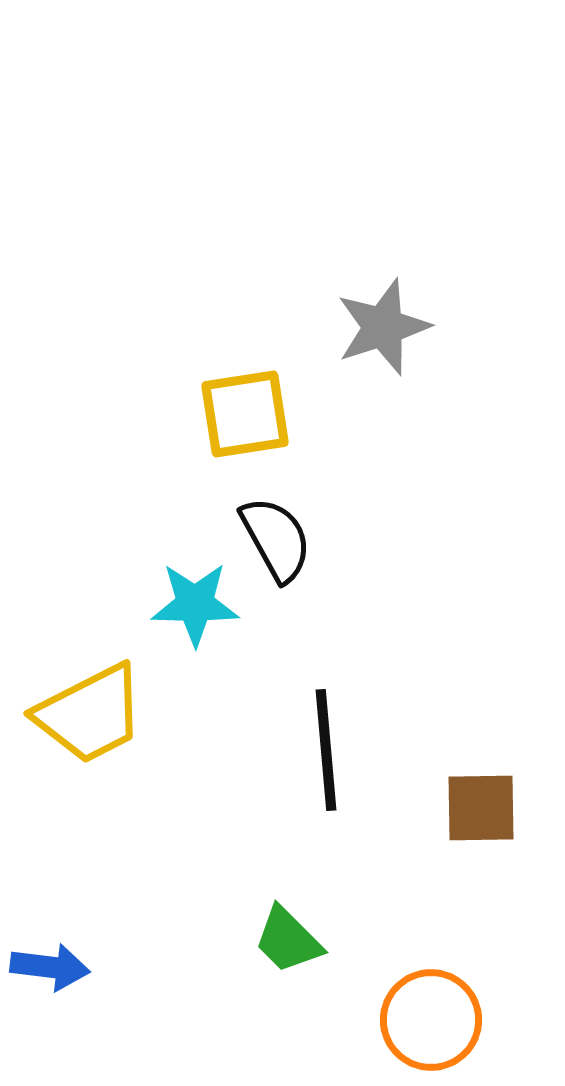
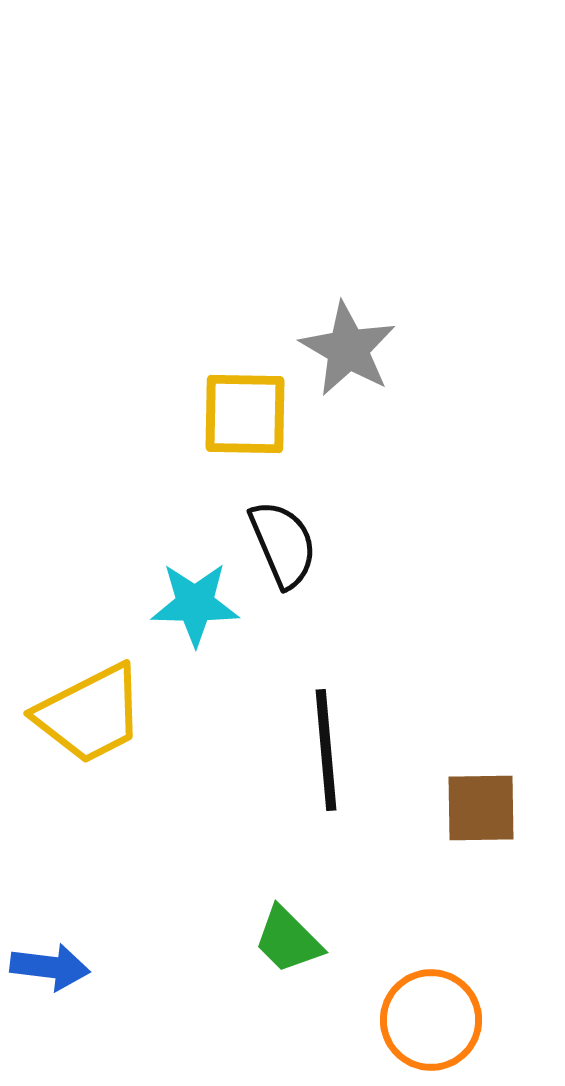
gray star: moved 35 px left, 22 px down; rotated 24 degrees counterclockwise
yellow square: rotated 10 degrees clockwise
black semicircle: moved 7 px right, 5 px down; rotated 6 degrees clockwise
